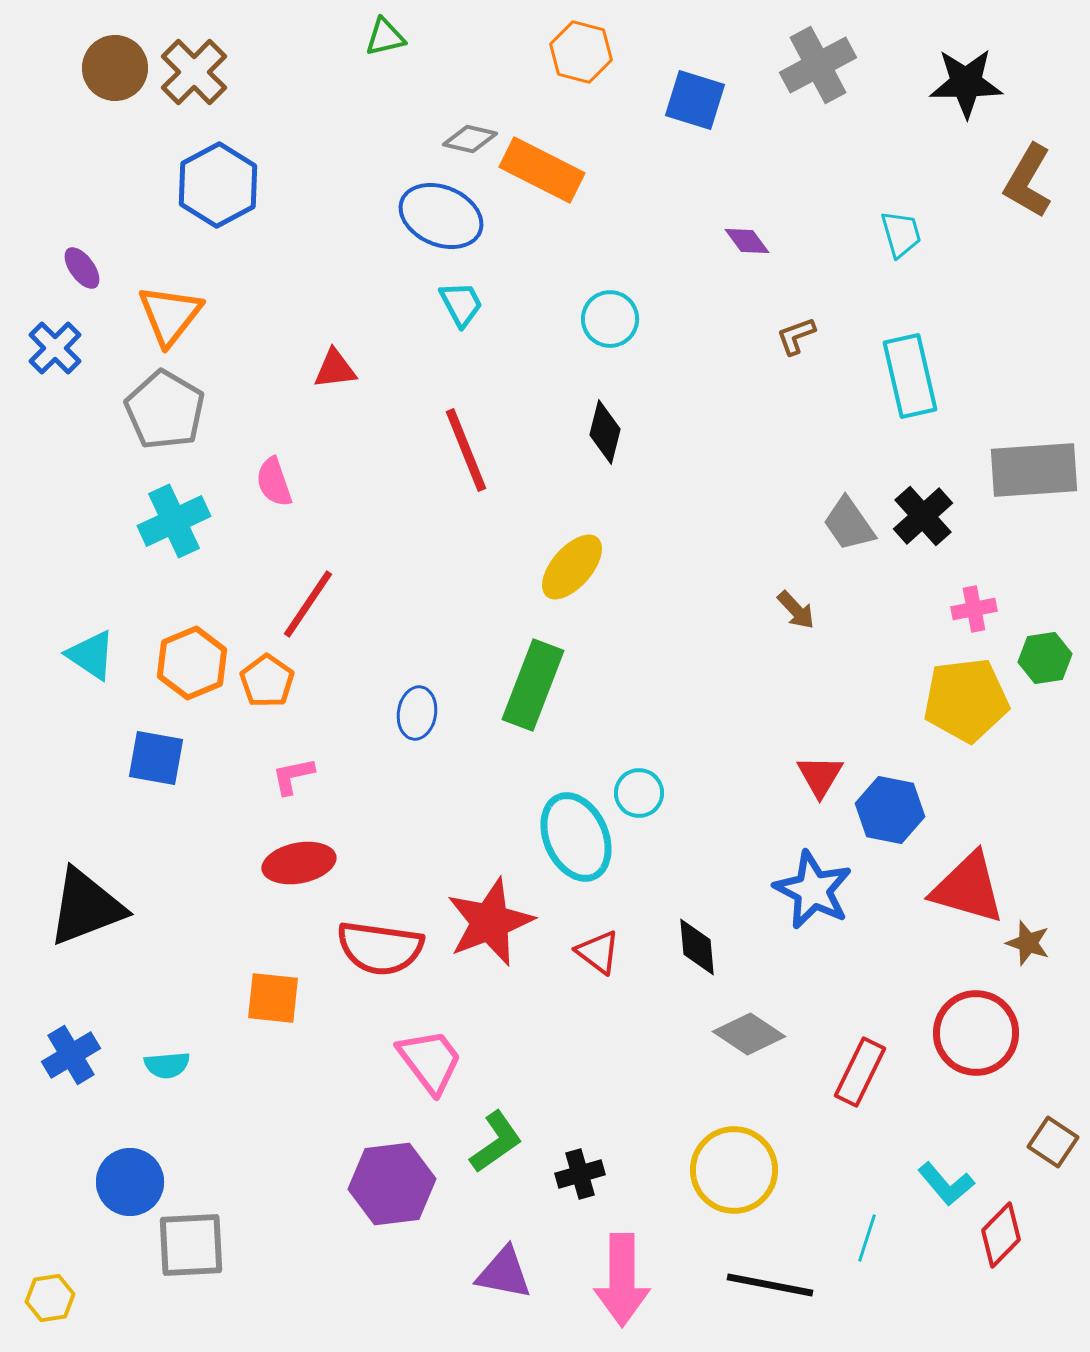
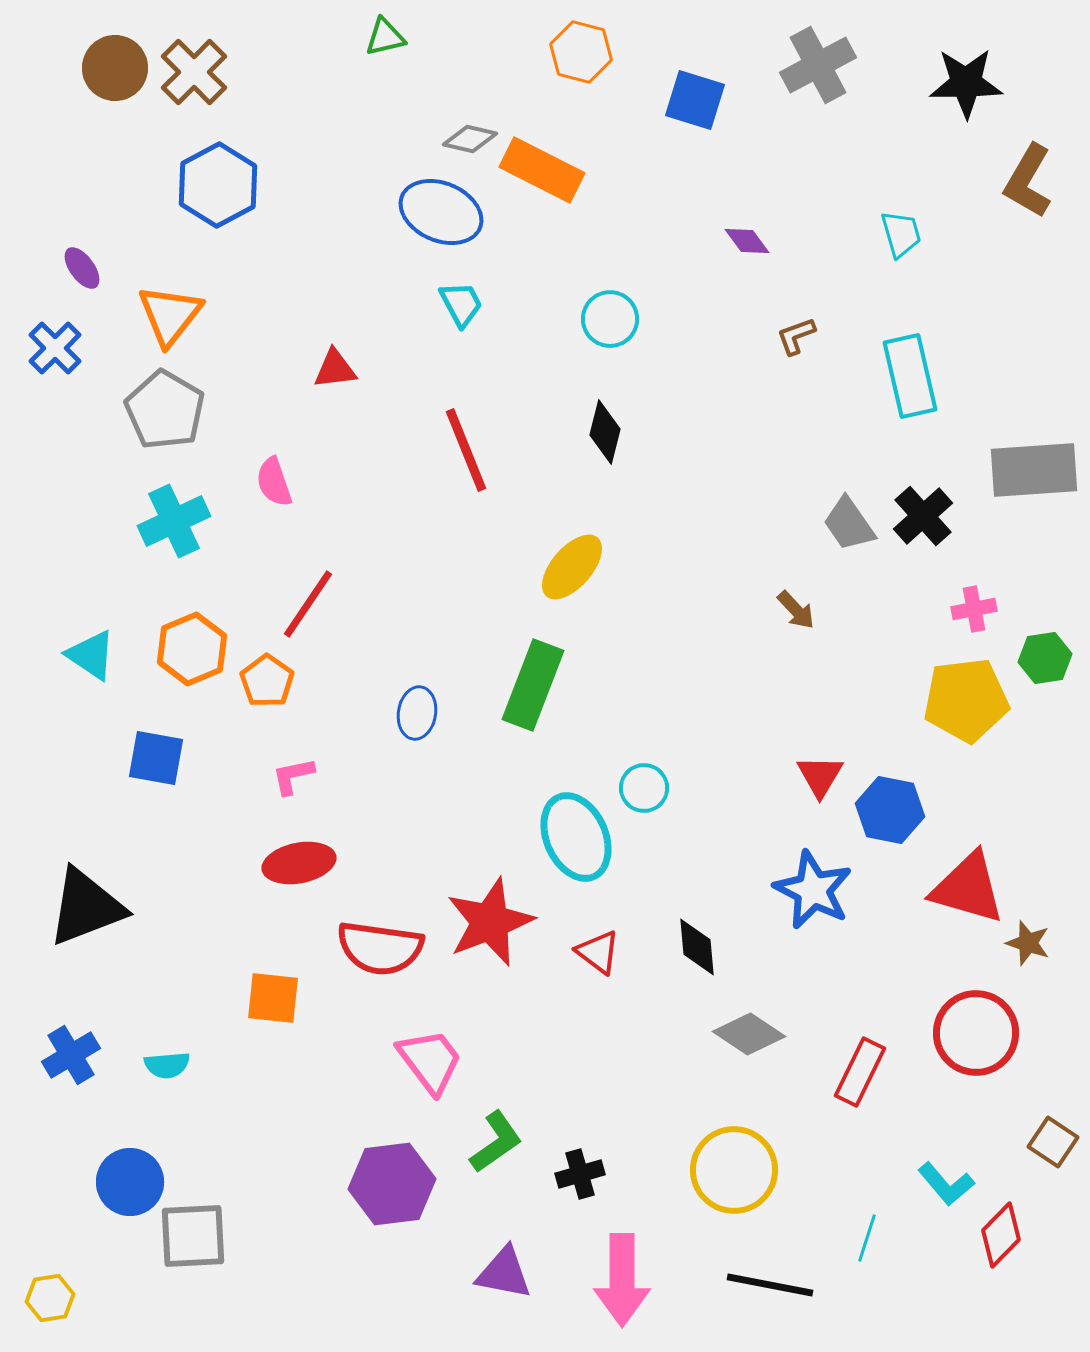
blue ellipse at (441, 216): moved 4 px up
orange hexagon at (192, 663): moved 14 px up
cyan circle at (639, 793): moved 5 px right, 5 px up
gray square at (191, 1245): moved 2 px right, 9 px up
